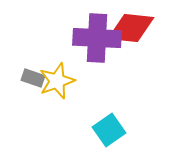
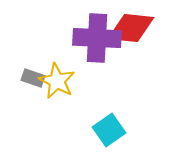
yellow star: rotated 24 degrees counterclockwise
